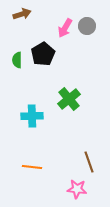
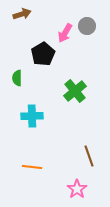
pink arrow: moved 5 px down
green semicircle: moved 18 px down
green cross: moved 6 px right, 8 px up
brown line: moved 6 px up
pink star: rotated 30 degrees clockwise
